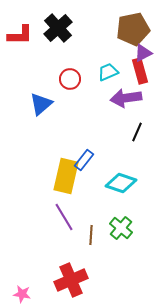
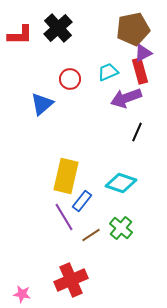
purple arrow: rotated 12 degrees counterclockwise
blue triangle: moved 1 px right
blue rectangle: moved 2 px left, 41 px down
brown line: rotated 54 degrees clockwise
